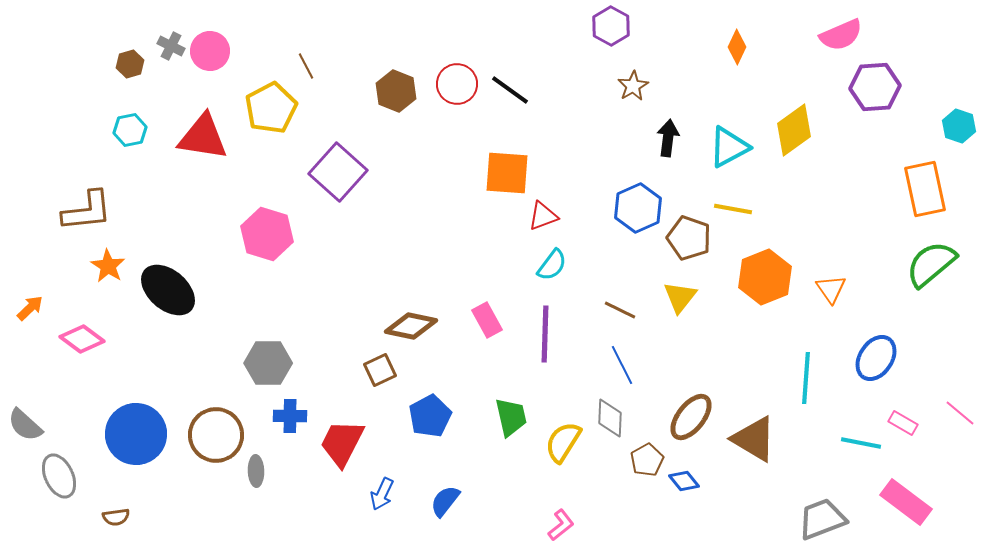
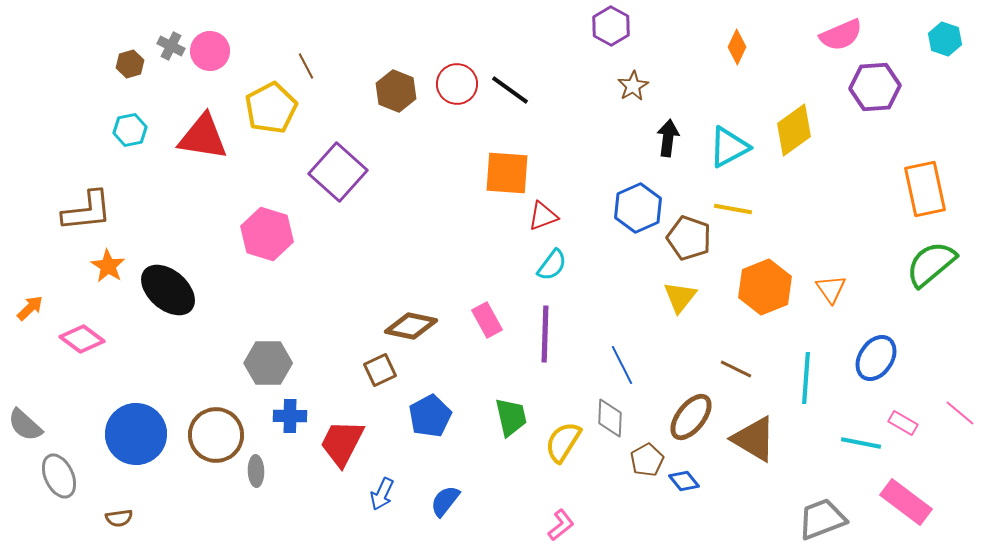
cyan hexagon at (959, 126): moved 14 px left, 87 px up
orange hexagon at (765, 277): moved 10 px down
brown line at (620, 310): moved 116 px right, 59 px down
brown semicircle at (116, 517): moved 3 px right, 1 px down
